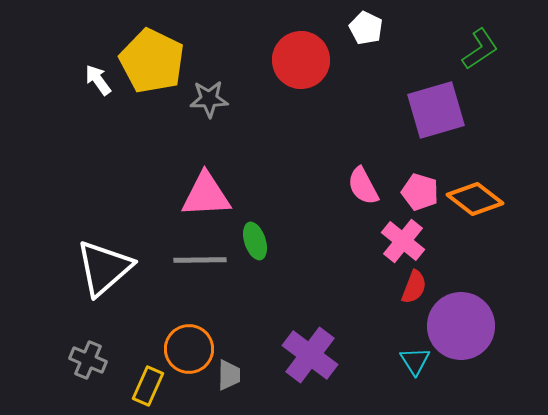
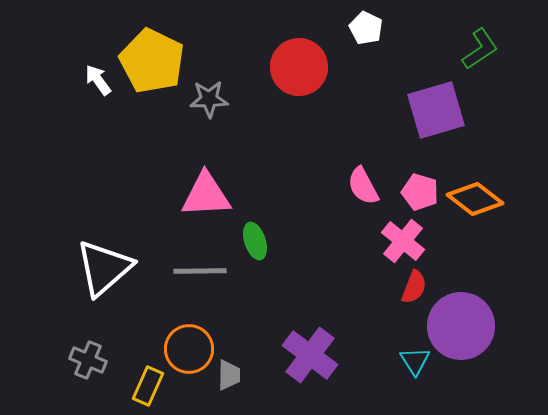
red circle: moved 2 px left, 7 px down
gray line: moved 11 px down
